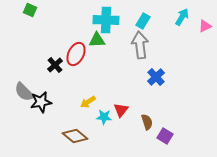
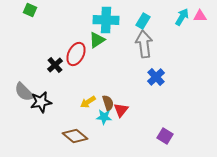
pink triangle: moved 5 px left, 10 px up; rotated 24 degrees clockwise
green triangle: rotated 30 degrees counterclockwise
gray arrow: moved 4 px right, 1 px up
brown semicircle: moved 39 px left, 19 px up
